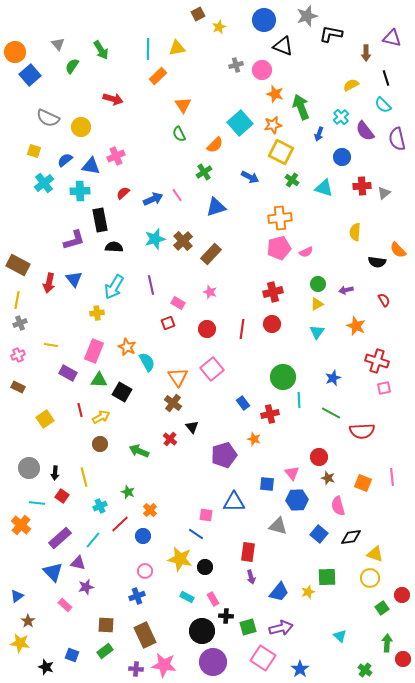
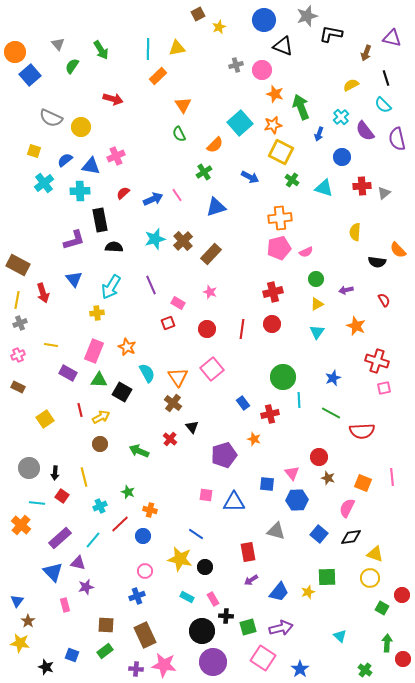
brown arrow at (366, 53): rotated 21 degrees clockwise
gray semicircle at (48, 118): moved 3 px right
red arrow at (49, 283): moved 6 px left, 10 px down; rotated 30 degrees counterclockwise
green circle at (318, 284): moved 2 px left, 5 px up
purple line at (151, 285): rotated 12 degrees counterclockwise
cyan arrow at (114, 287): moved 3 px left
cyan semicircle at (147, 362): moved 11 px down
pink semicircle at (338, 506): moved 9 px right, 2 px down; rotated 42 degrees clockwise
orange cross at (150, 510): rotated 32 degrees counterclockwise
pink square at (206, 515): moved 20 px up
gray triangle at (278, 526): moved 2 px left, 5 px down
red rectangle at (248, 552): rotated 18 degrees counterclockwise
purple arrow at (251, 577): moved 3 px down; rotated 72 degrees clockwise
blue triangle at (17, 596): moved 5 px down; rotated 16 degrees counterclockwise
pink rectangle at (65, 605): rotated 32 degrees clockwise
green square at (382, 608): rotated 24 degrees counterclockwise
